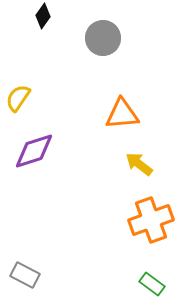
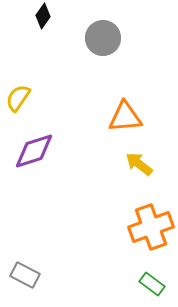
orange triangle: moved 3 px right, 3 px down
orange cross: moved 7 px down
